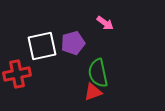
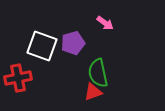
white square: rotated 32 degrees clockwise
red cross: moved 1 px right, 4 px down
